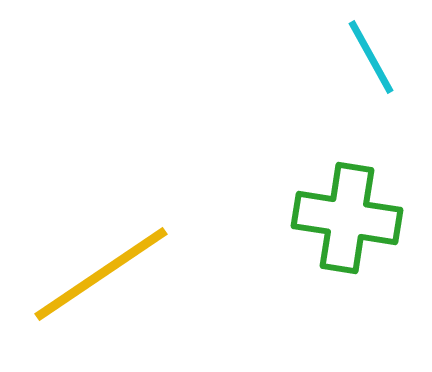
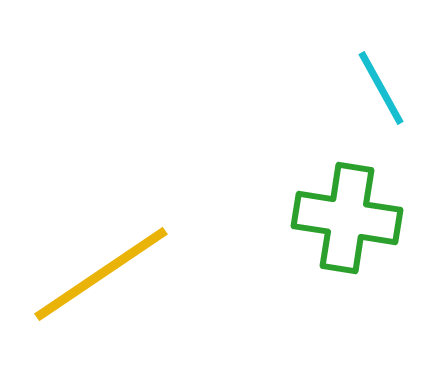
cyan line: moved 10 px right, 31 px down
